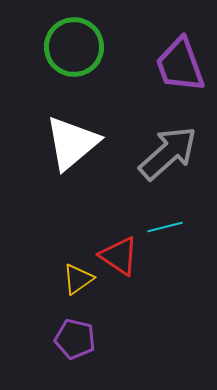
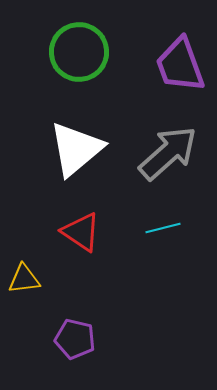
green circle: moved 5 px right, 5 px down
white triangle: moved 4 px right, 6 px down
cyan line: moved 2 px left, 1 px down
red triangle: moved 38 px left, 24 px up
yellow triangle: moved 54 px left; rotated 28 degrees clockwise
